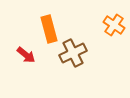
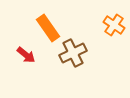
orange rectangle: moved 1 px left, 1 px up; rotated 20 degrees counterclockwise
